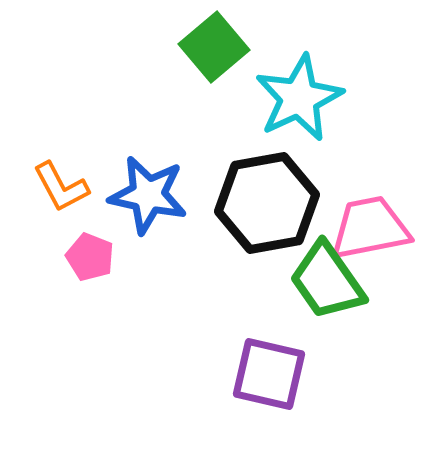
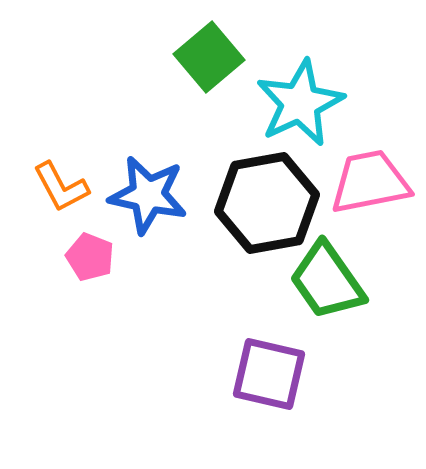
green square: moved 5 px left, 10 px down
cyan star: moved 1 px right, 5 px down
pink trapezoid: moved 46 px up
